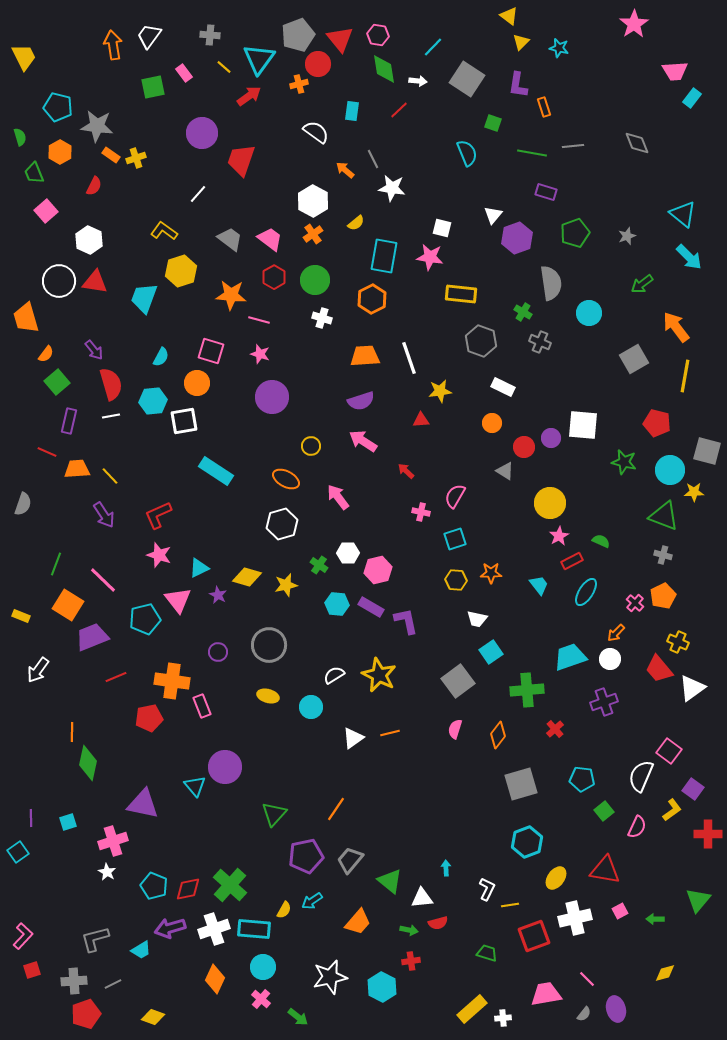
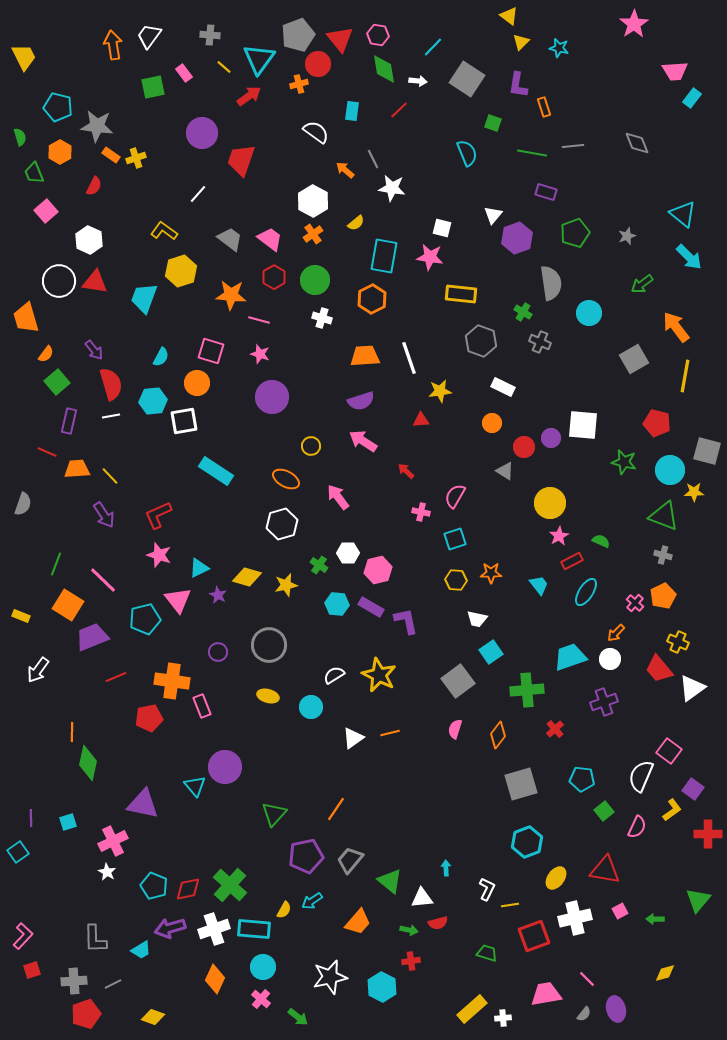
pink cross at (113, 841): rotated 8 degrees counterclockwise
gray L-shape at (95, 939): rotated 76 degrees counterclockwise
